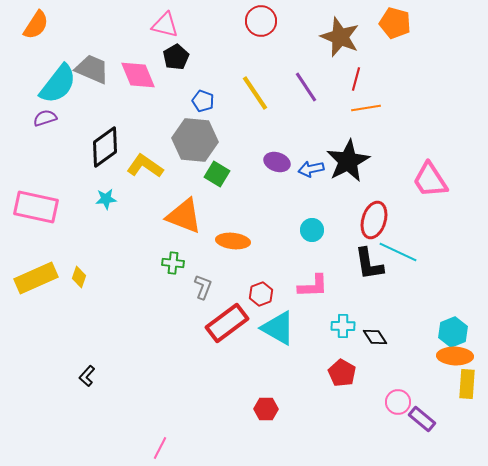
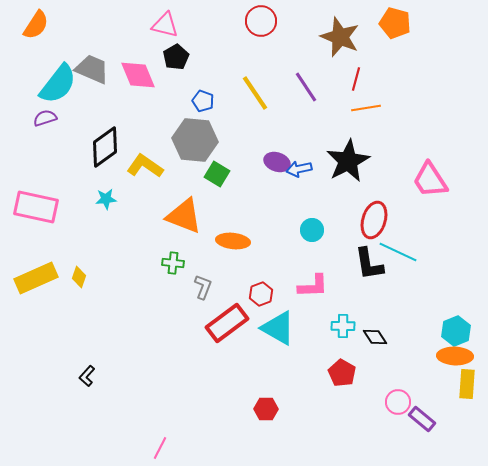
blue arrow at (311, 169): moved 12 px left
cyan hexagon at (453, 332): moved 3 px right, 1 px up
